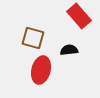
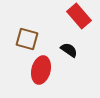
brown square: moved 6 px left, 1 px down
black semicircle: rotated 42 degrees clockwise
